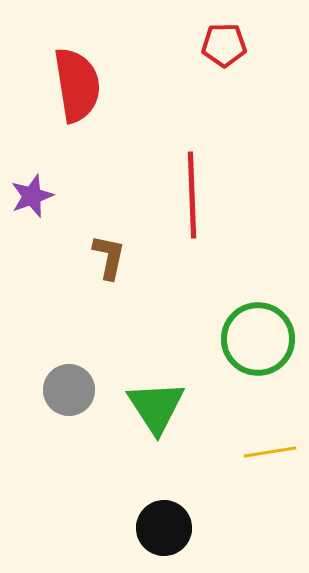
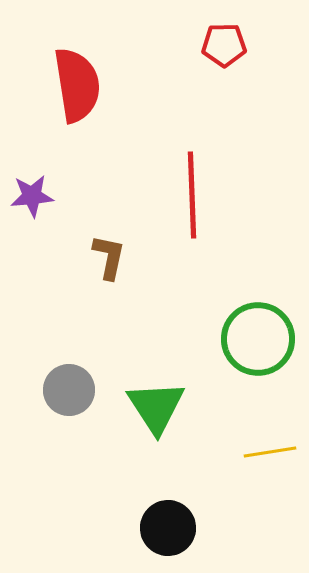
purple star: rotated 15 degrees clockwise
black circle: moved 4 px right
